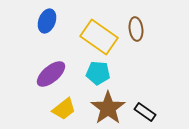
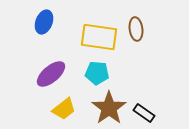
blue ellipse: moved 3 px left, 1 px down
yellow rectangle: rotated 27 degrees counterclockwise
cyan pentagon: moved 1 px left
brown star: moved 1 px right
black rectangle: moved 1 px left, 1 px down
